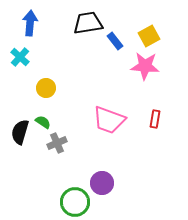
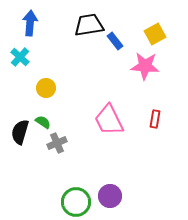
black trapezoid: moved 1 px right, 2 px down
yellow square: moved 6 px right, 2 px up
pink trapezoid: rotated 44 degrees clockwise
purple circle: moved 8 px right, 13 px down
green circle: moved 1 px right
